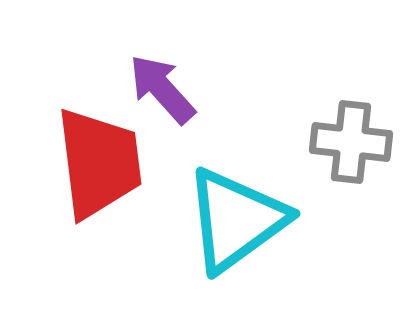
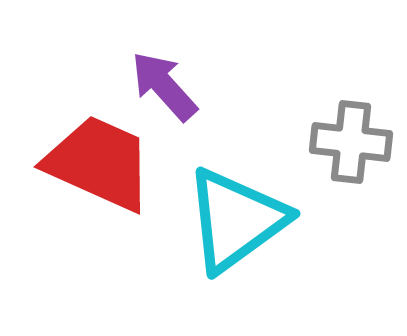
purple arrow: moved 2 px right, 3 px up
red trapezoid: rotated 59 degrees counterclockwise
